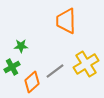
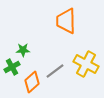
green star: moved 2 px right, 4 px down
yellow cross: rotated 30 degrees counterclockwise
